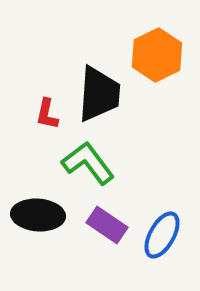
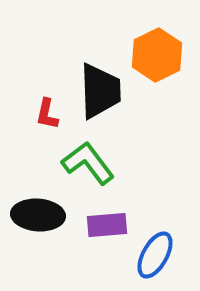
black trapezoid: moved 1 px right, 3 px up; rotated 6 degrees counterclockwise
purple rectangle: rotated 39 degrees counterclockwise
blue ellipse: moved 7 px left, 20 px down
